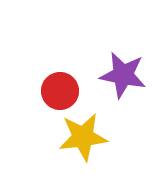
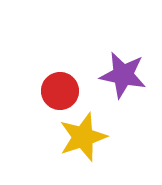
yellow star: rotated 12 degrees counterclockwise
